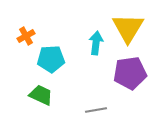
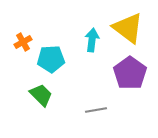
yellow triangle: rotated 24 degrees counterclockwise
orange cross: moved 3 px left, 6 px down
cyan arrow: moved 4 px left, 3 px up
purple pentagon: rotated 28 degrees counterclockwise
green trapezoid: rotated 20 degrees clockwise
